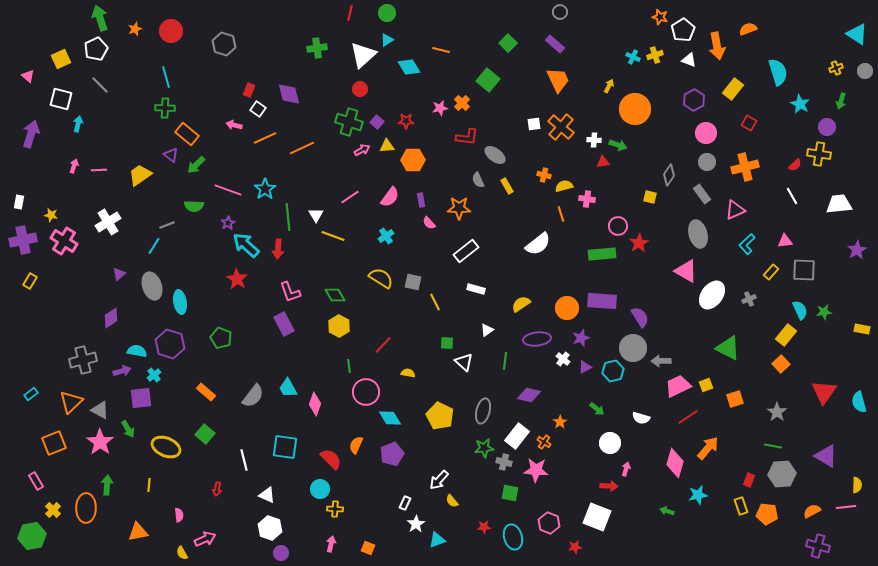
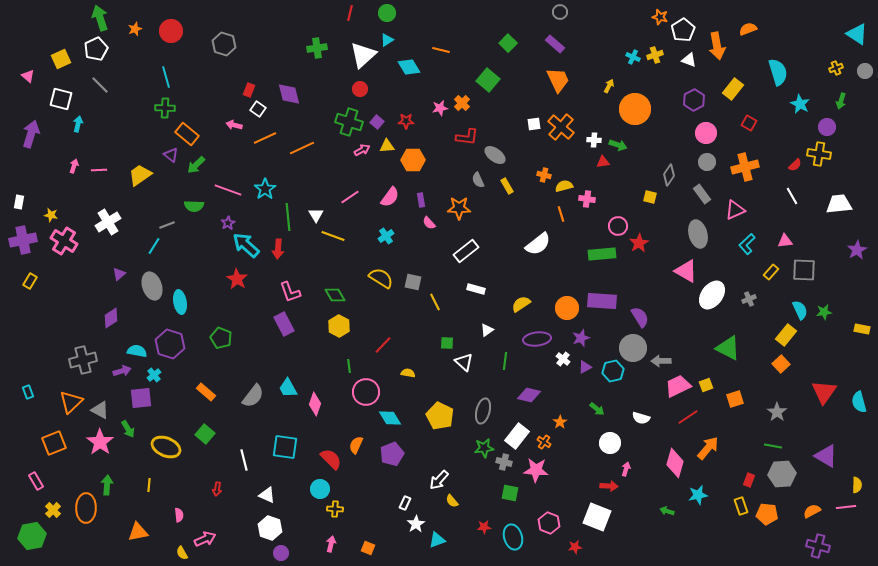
cyan rectangle at (31, 394): moved 3 px left, 2 px up; rotated 72 degrees counterclockwise
